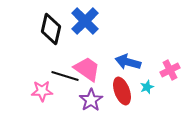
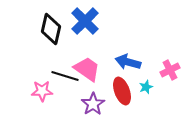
cyan star: moved 1 px left
purple star: moved 2 px right, 4 px down
